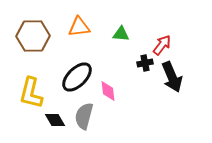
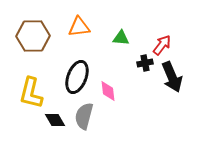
green triangle: moved 4 px down
black ellipse: rotated 24 degrees counterclockwise
